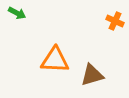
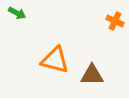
orange triangle: rotated 12 degrees clockwise
brown triangle: rotated 15 degrees clockwise
